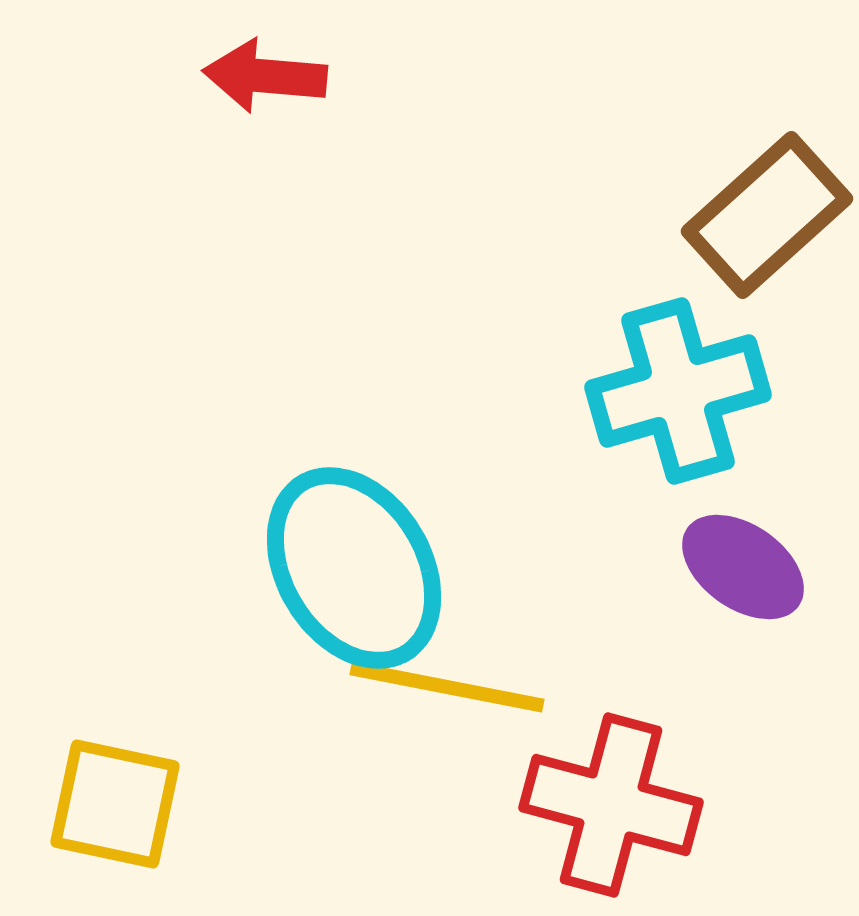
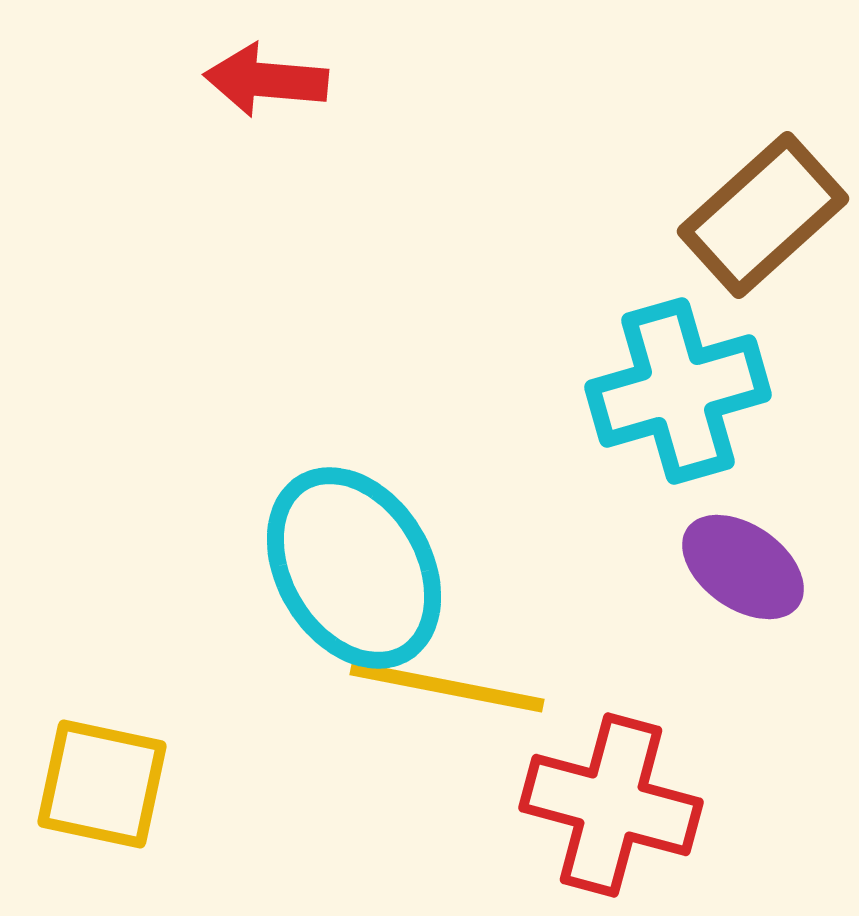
red arrow: moved 1 px right, 4 px down
brown rectangle: moved 4 px left
yellow square: moved 13 px left, 20 px up
